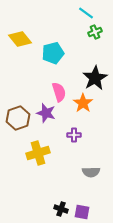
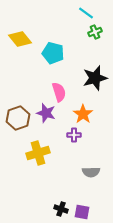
cyan pentagon: rotated 30 degrees clockwise
black star: rotated 15 degrees clockwise
orange star: moved 11 px down
